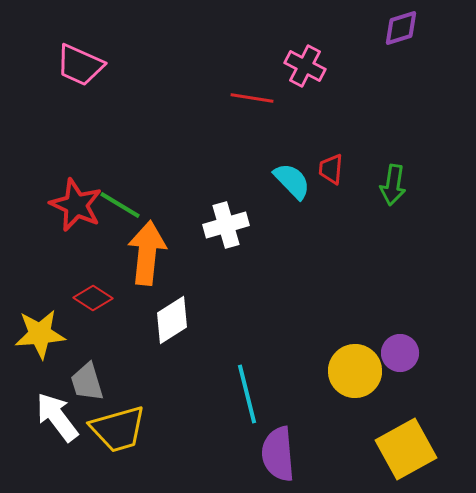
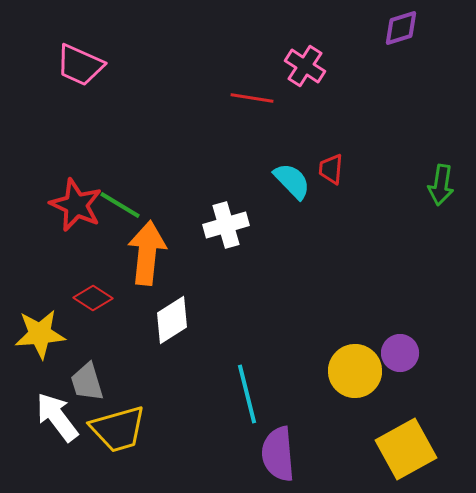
pink cross: rotated 6 degrees clockwise
green arrow: moved 48 px right
